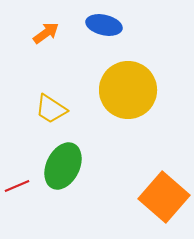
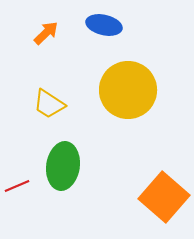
orange arrow: rotated 8 degrees counterclockwise
yellow trapezoid: moved 2 px left, 5 px up
green ellipse: rotated 18 degrees counterclockwise
